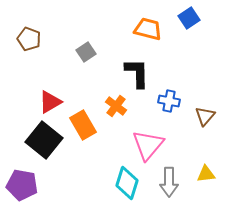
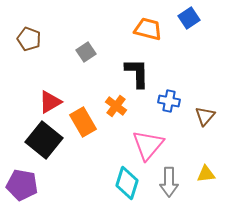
orange rectangle: moved 3 px up
